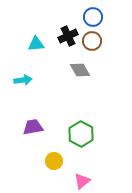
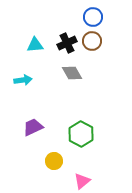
black cross: moved 1 px left, 7 px down
cyan triangle: moved 1 px left, 1 px down
gray diamond: moved 8 px left, 3 px down
purple trapezoid: rotated 15 degrees counterclockwise
